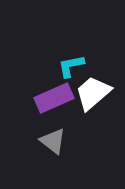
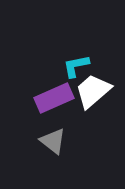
cyan L-shape: moved 5 px right
white trapezoid: moved 2 px up
